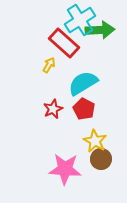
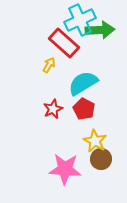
cyan cross: rotated 8 degrees clockwise
